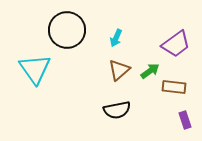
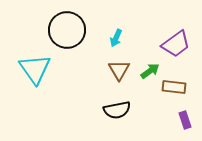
brown triangle: rotated 20 degrees counterclockwise
